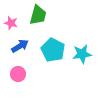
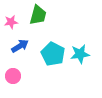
pink star: moved 1 px up; rotated 24 degrees counterclockwise
cyan pentagon: moved 4 px down
cyan star: moved 2 px left
pink circle: moved 5 px left, 2 px down
